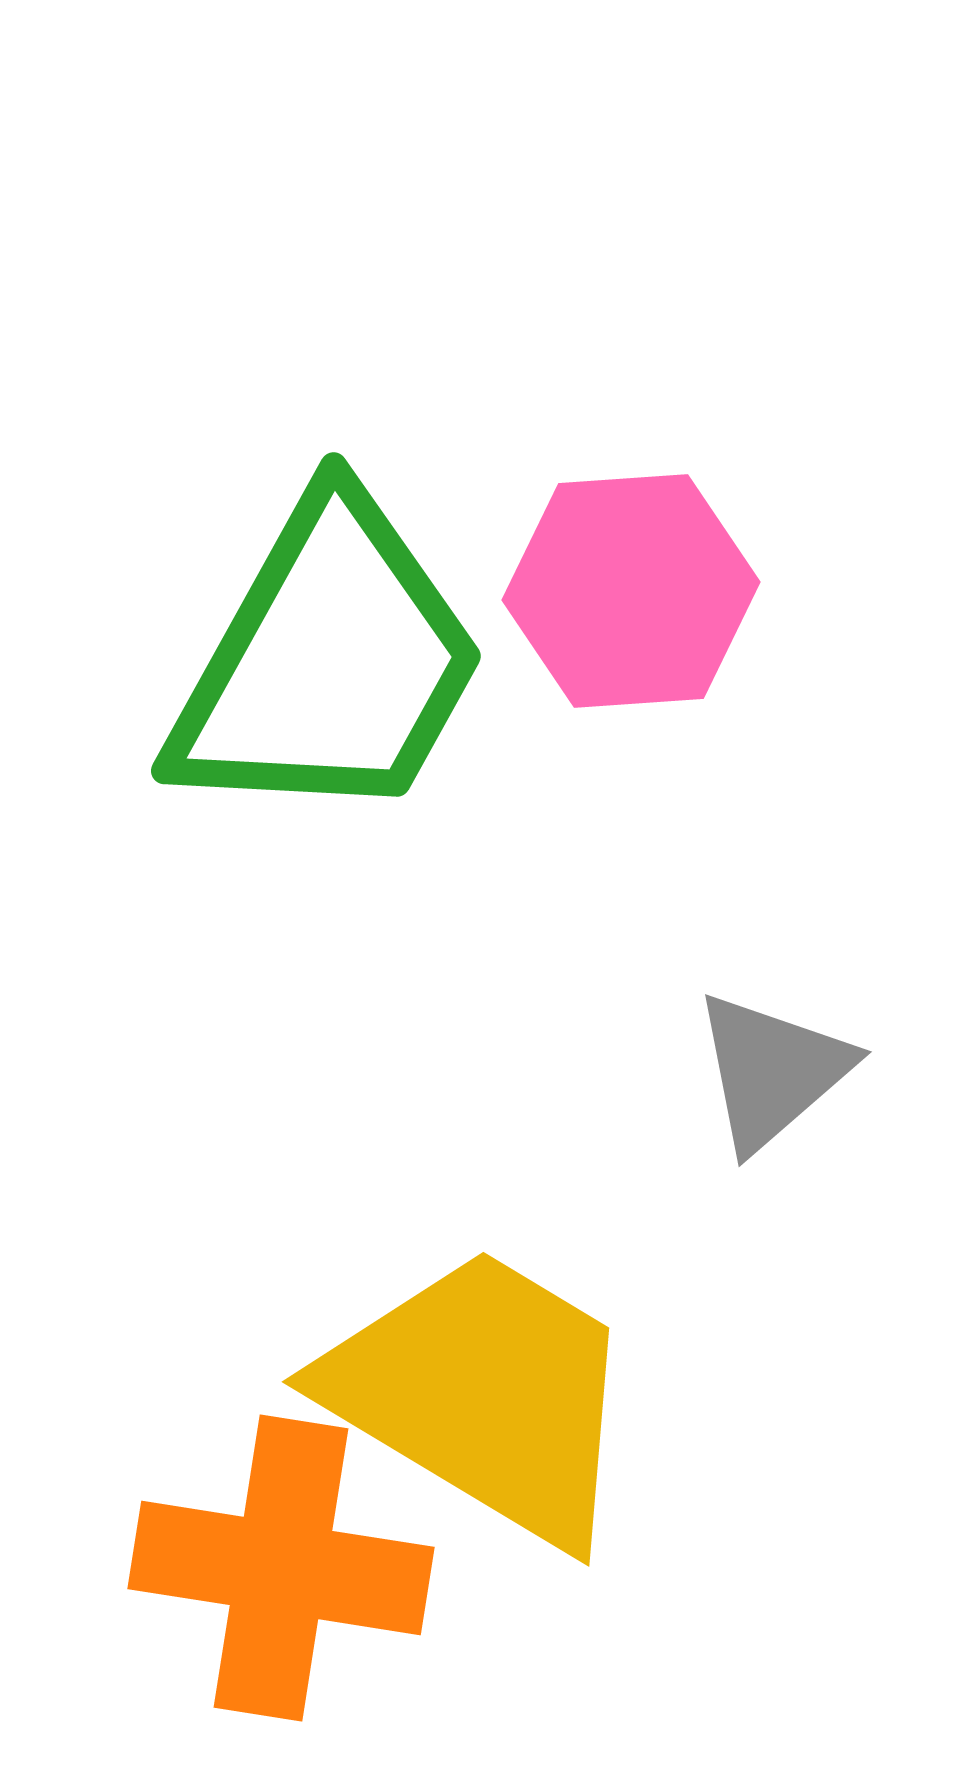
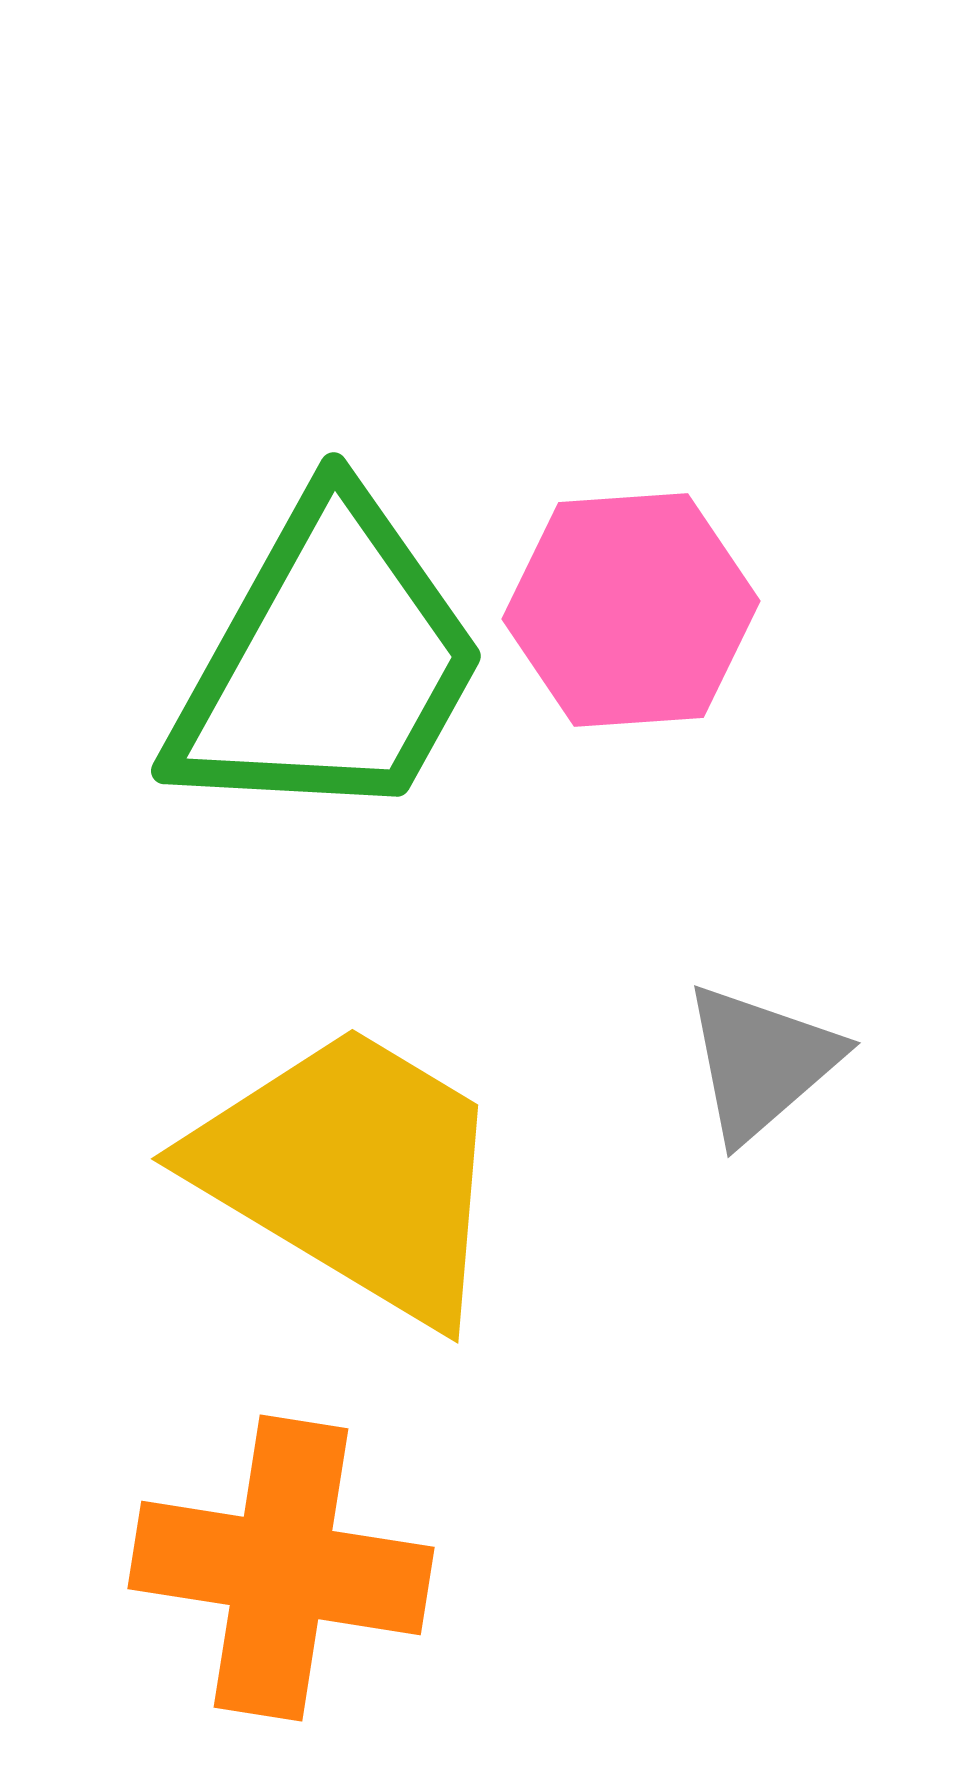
pink hexagon: moved 19 px down
gray triangle: moved 11 px left, 9 px up
yellow trapezoid: moved 131 px left, 223 px up
